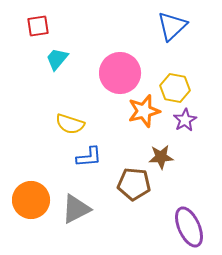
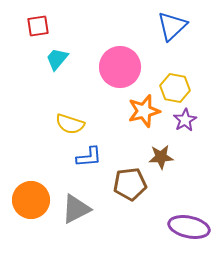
pink circle: moved 6 px up
brown pentagon: moved 4 px left; rotated 12 degrees counterclockwise
purple ellipse: rotated 54 degrees counterclockwise
